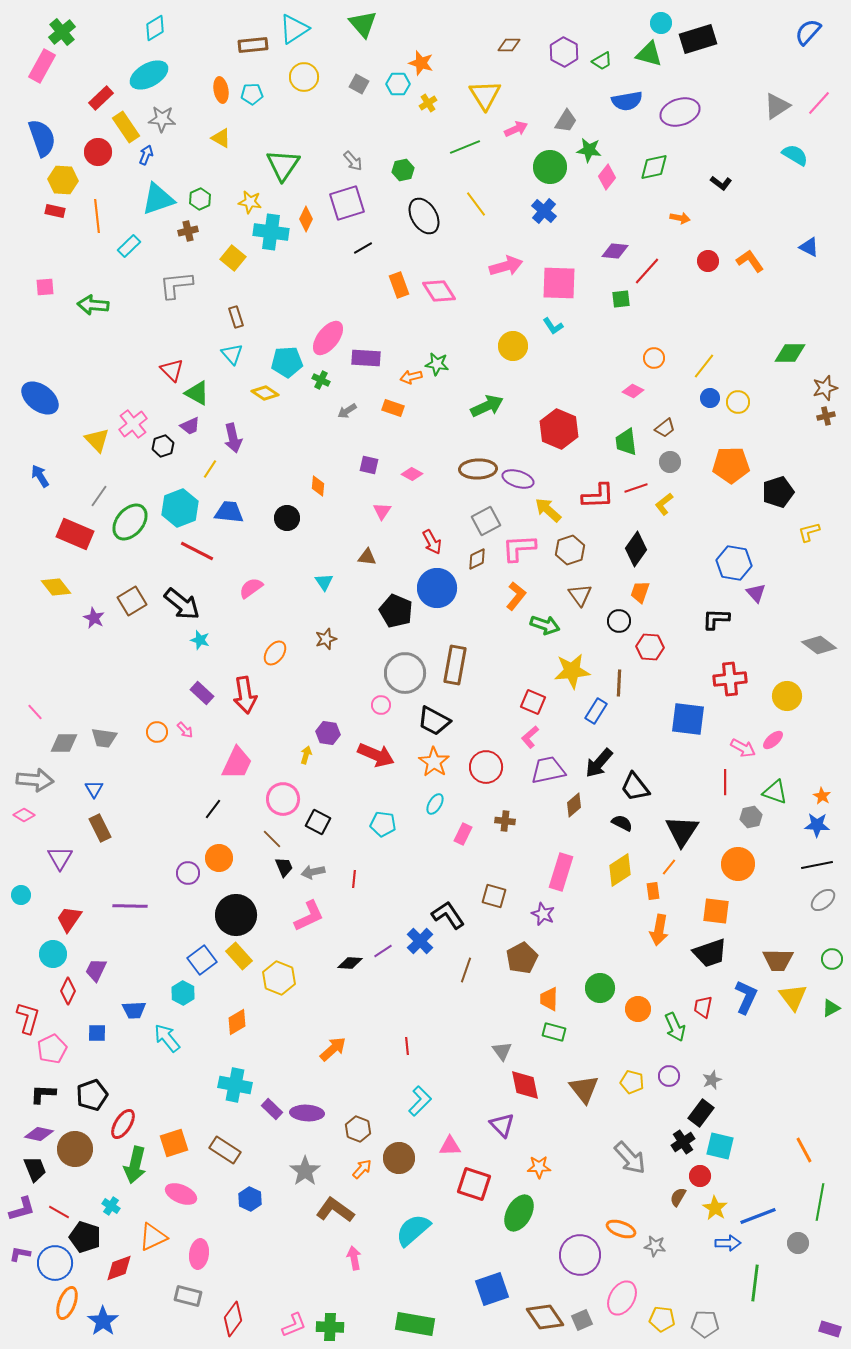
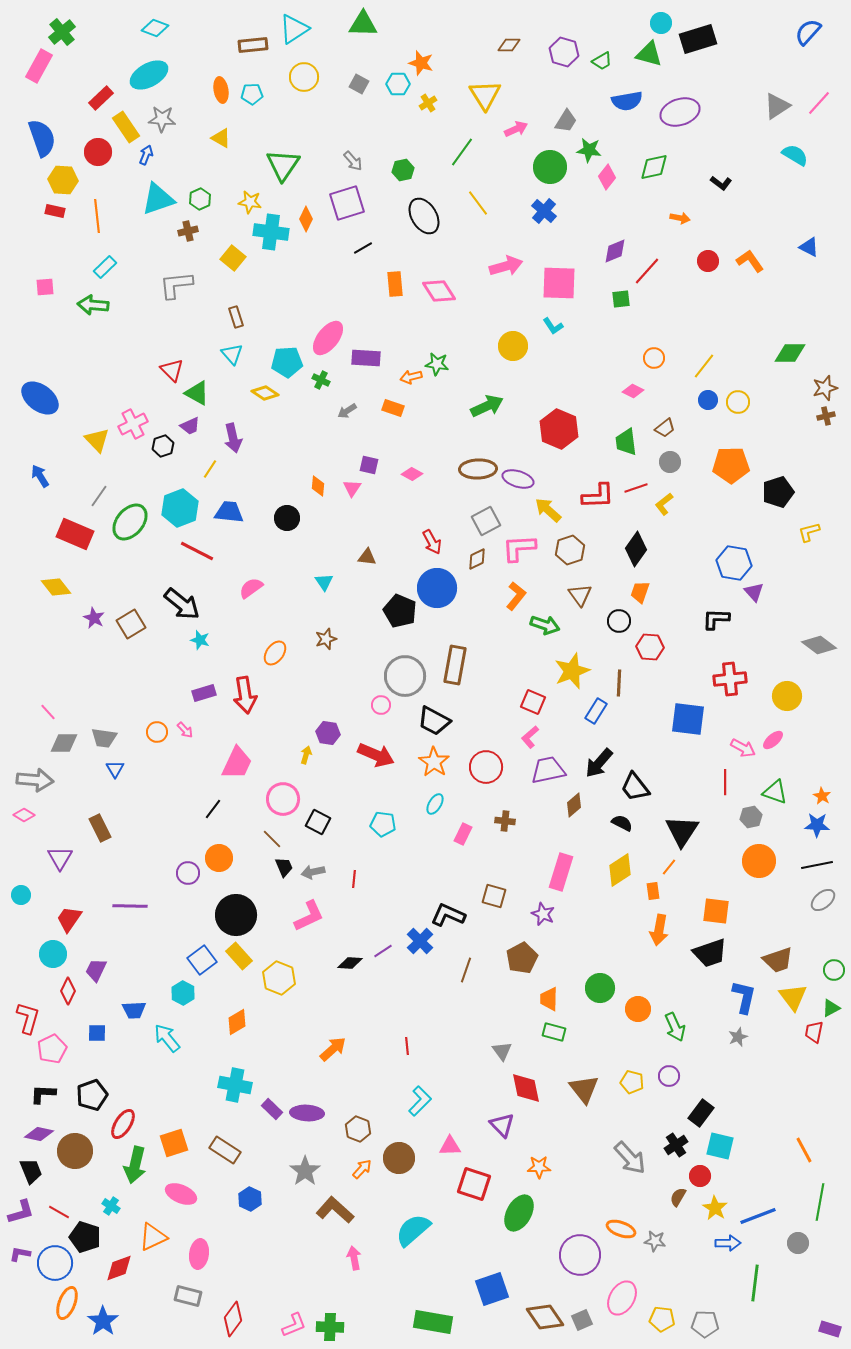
green triangle at (363, 24): rotated 48 degrees counterclockwise
cyan diamond at (155, 28): rotated 52 degrees clockwise
purple hexagon at (564, 52): rotated 12 degrees counterclockwise
pink rectangle at (42, 66): moved 3 px left
green line at (465, 147): moved 3 px left, 5 px down; rotated 32 degrees counterclockwise
yellow line at (476, 204): moved 2 px right, 1 px up
cyan rectangle at (129, 246): moved 24 px left, 21 px down
purple diamond at (615, 251): rotated 28 degrees counterclockwise
orange rectangle at (399, 285): moved 4 px left, 1 px up; rotated 15 degrees clockwise
blue circle at (710, 398): moved 2 px left, 2 px down
pink cross at (133, 424): rotated 12 degrees clockwise
pink triangle at (382, 511): moved 30 px left, 23 px up
purple triangle at (756, 593): moved 2 px left, 1 px up
brown square at (132, 601): moved 1 px left, 23 px down
black pentagon at (396, 611): moved 4 px right
yellow star at (572, 671): rotated 15 degrees counterclockwise
gray circle at (405, 673): moved 3 px down
purple rectangle at (202, 693): moved 2 px right; rotated 60 degrees counterclockwise
pink line at (35, 712): moved 13 px right
blue triangle at (94, 789): moved 21 px right, 20 px up
orange circle at (738, 864): moved 21 px right, 3 px up
black L-shape at (448, 915): rotated 32 degrees counterclockwise
green circle at (832, 959): moved 2 px right, 11 px down
brown trapezoid at (778, 960): rotated 20 degrees counterclockwise
blue L-shape at (746, 997): moved 2 px left; rotated 12 degrees counterclockwise
red trapezoid at (703, 1007): moved 111 px right, 25 px down
gray star at (712, 1080): moved 26 px right, 43 px up
red diamond at (525, 1085): moved 1 px right, 3 px down
black cross at (683, 1142): moved 7 px left, 3 px down
brown circle at (75, 1149): moved 2 px down
black trapezoid at (35, 1169): moved 4 px left, 2 px down
purple L-shape at (22, 1209): moved 1 px left, 3 px down
brown L-shape at (335, 1210): rotated 6 degrees clockwise
gray star at (655, 1246): moved 5 px up
green rectangle at (415, 1324): moved 18 px right, 2 px up
